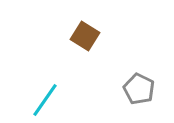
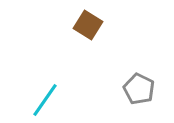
brown square: moved 3 px right, 11 px up
